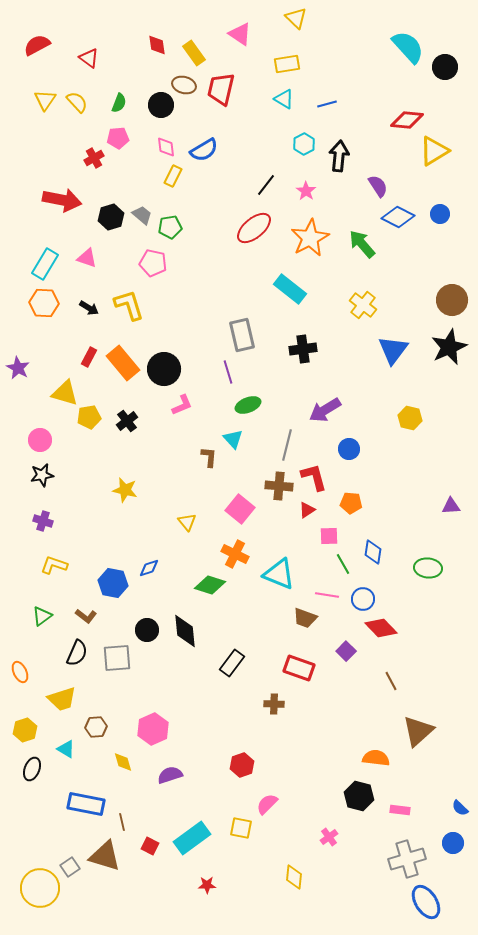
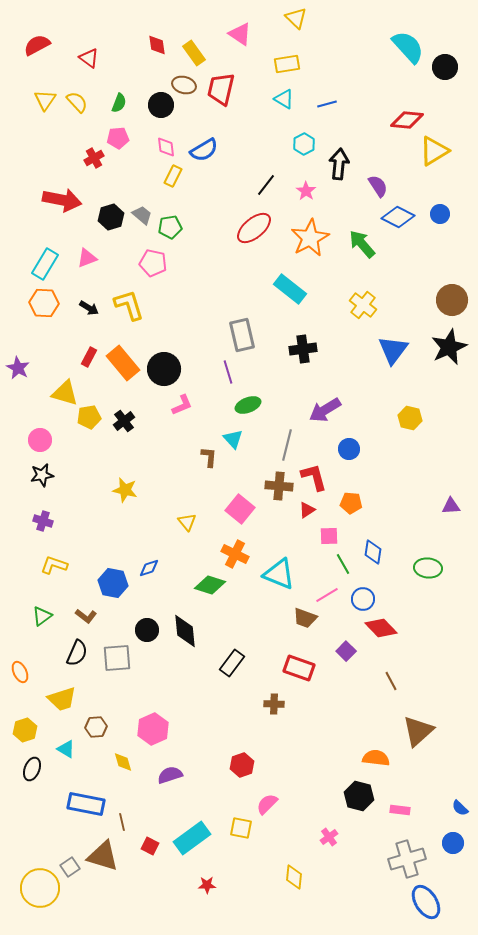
black arrow at (339, 156): moved 8 px down
pink triangle at (87, 258): rotated 40 degrees counterclockwise
black cross at (127, 421): moved 3 px left
pink line at (327, 595): rotated 40 degrees counterclockwise
brown triangle at (105, 856): moved 2 px left
